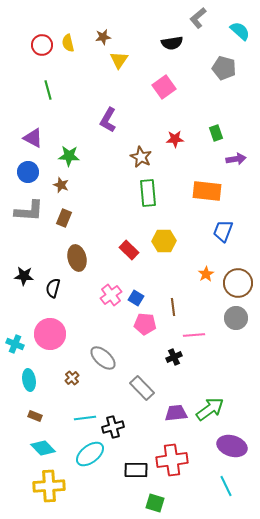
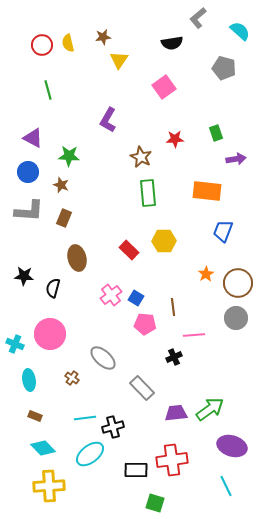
brown cross at (72, 378): rotated 16 degrees counterclockwise
